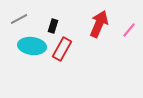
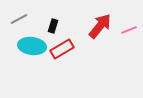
red arrow: moved 1 px right, 2 px down; rotated 16 degrees clockwise
pink line: rotated 28 degrees clockwise
red rectangle: rotated 30 degrees clockwise
